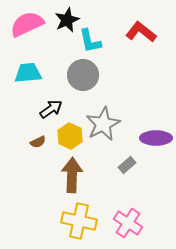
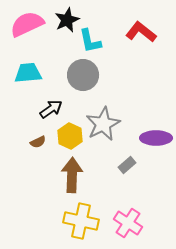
yellow cross: moved 2 px right
